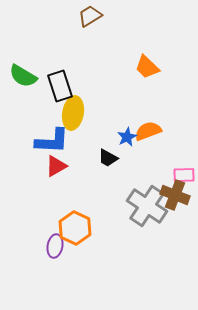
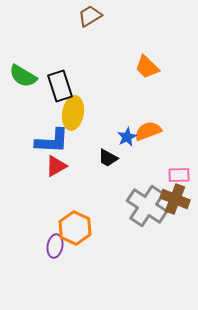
pink rectangle: moved 5 px left
brown cross: moved 4 px down
